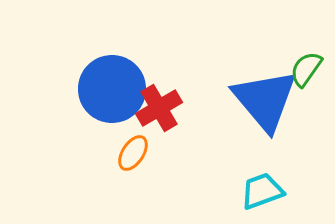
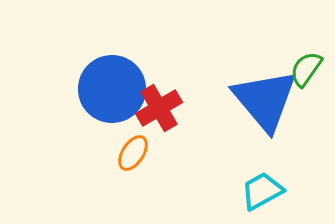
cyan trapezoid: rotated 9 degrees counterclockwise
